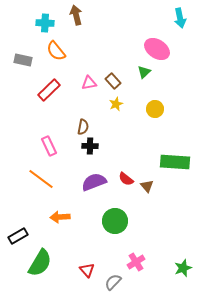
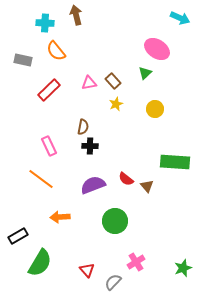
cyan arrow: rotated 54 degrees counterclockwise
green triangle: moved 1 px right, 1 px down
purple semicircle: moved 1 px left, 3 px down
